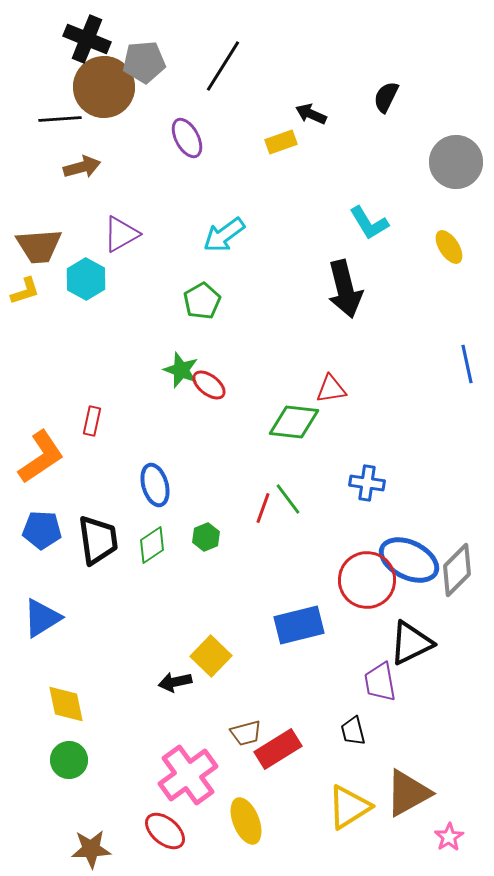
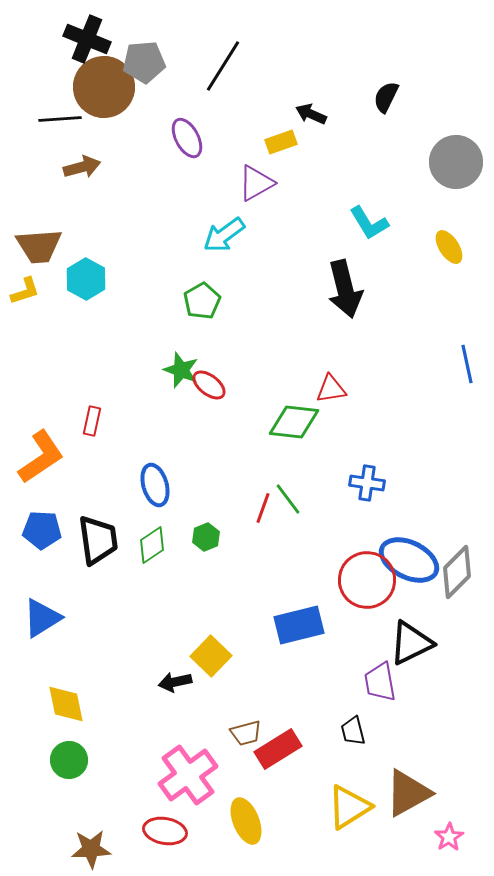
purple triangle at (121, 234): moved 135 px right, 51 px up
gray diamond at (457, 570): moved 2 px down
red ellipse at (165, 831): rotated 30 degrees counterclockwise
